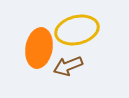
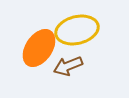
orange ellipse: rotated 24 degrees clockwise
